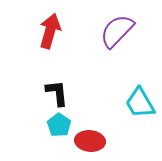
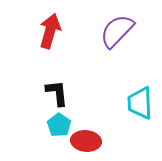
cyan trapezoid: rotated 28 degrees clockwise
red ellipse: moved 4 px left
